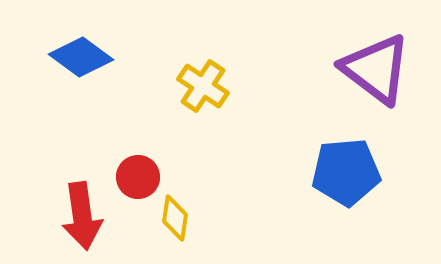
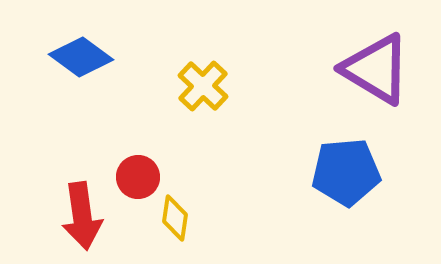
purple triangle: rotated 6 degrees counterclockwise
yellow cross: rotated 9 degrees clockwise
